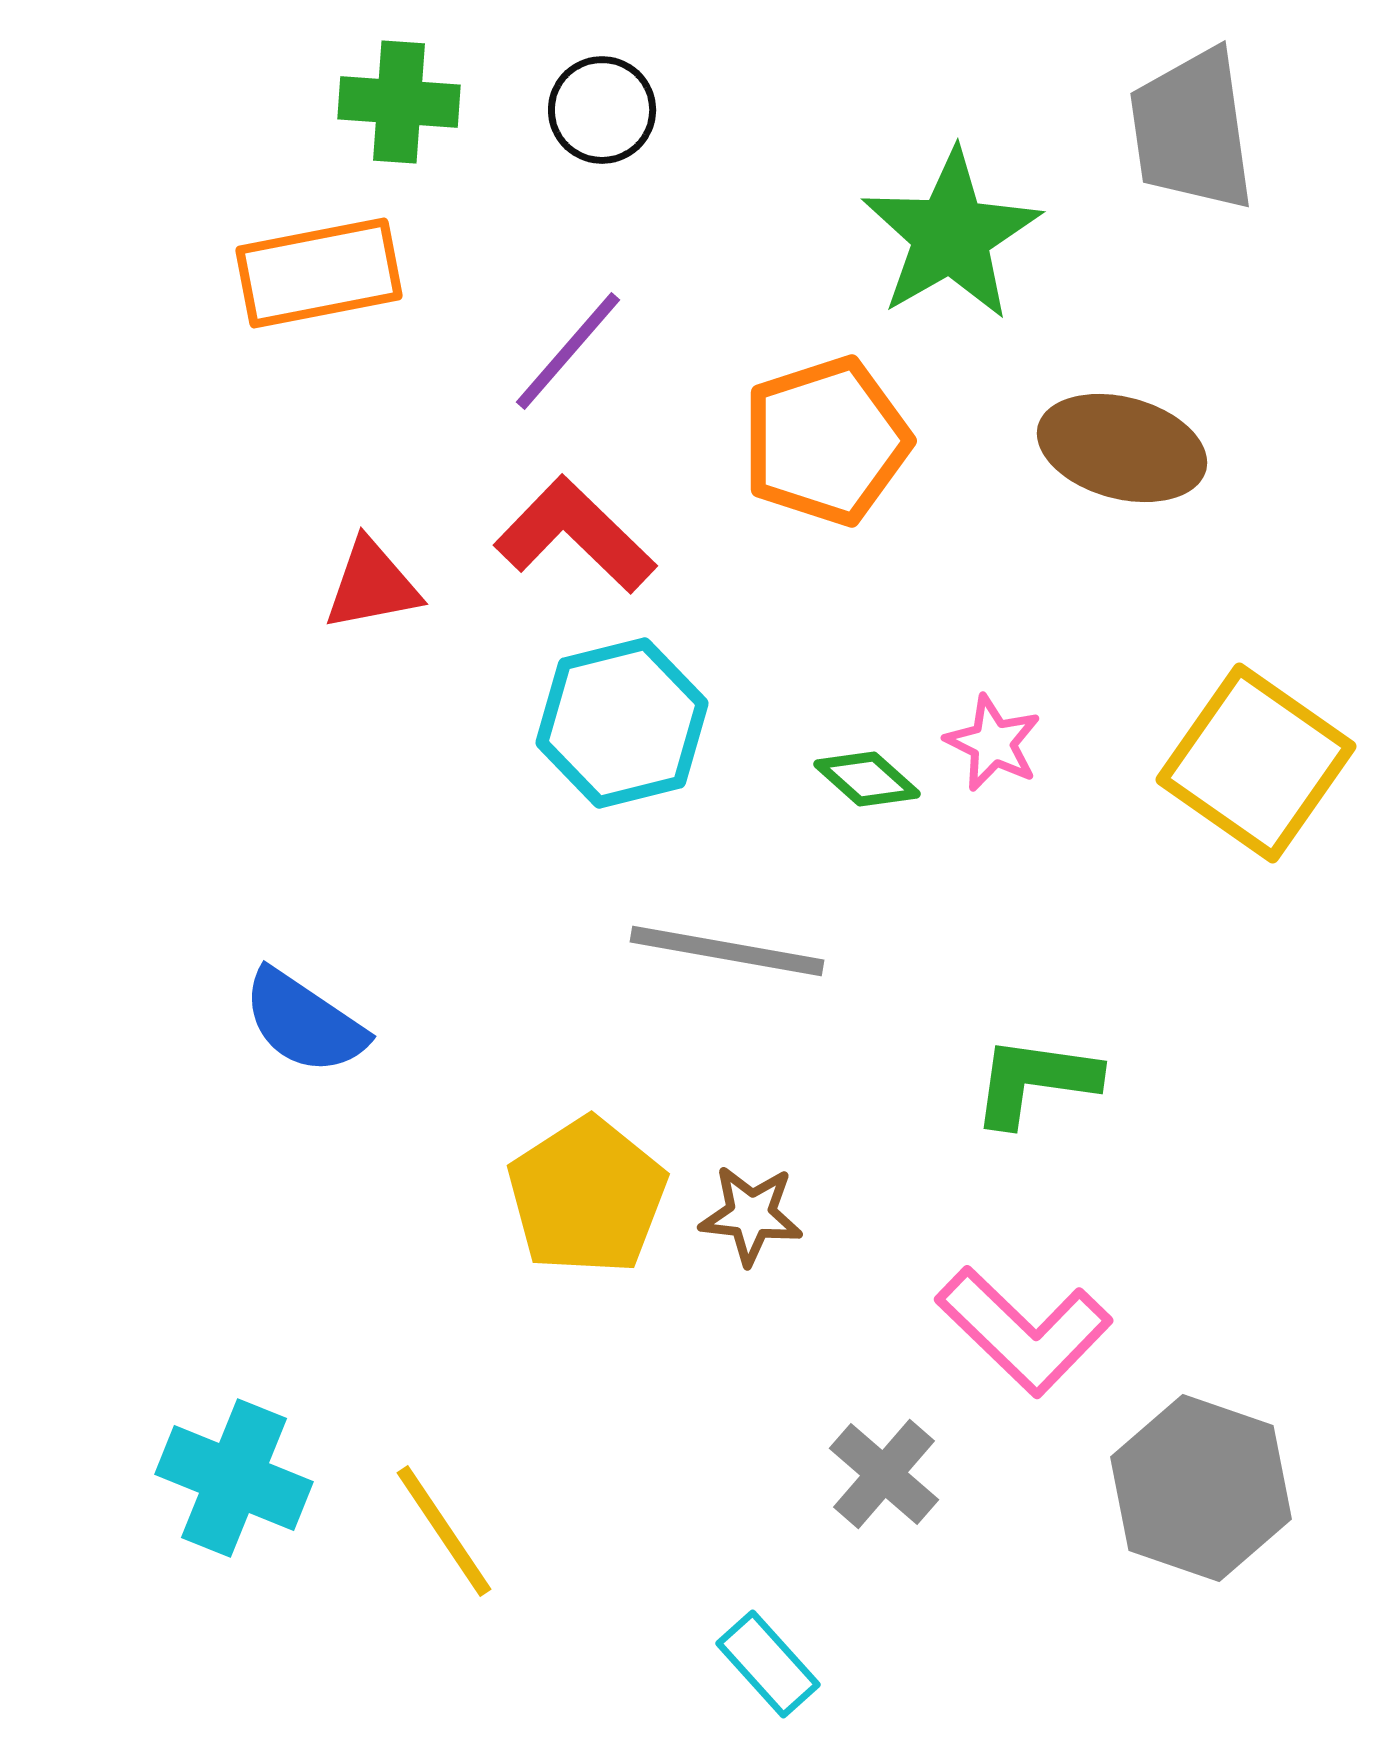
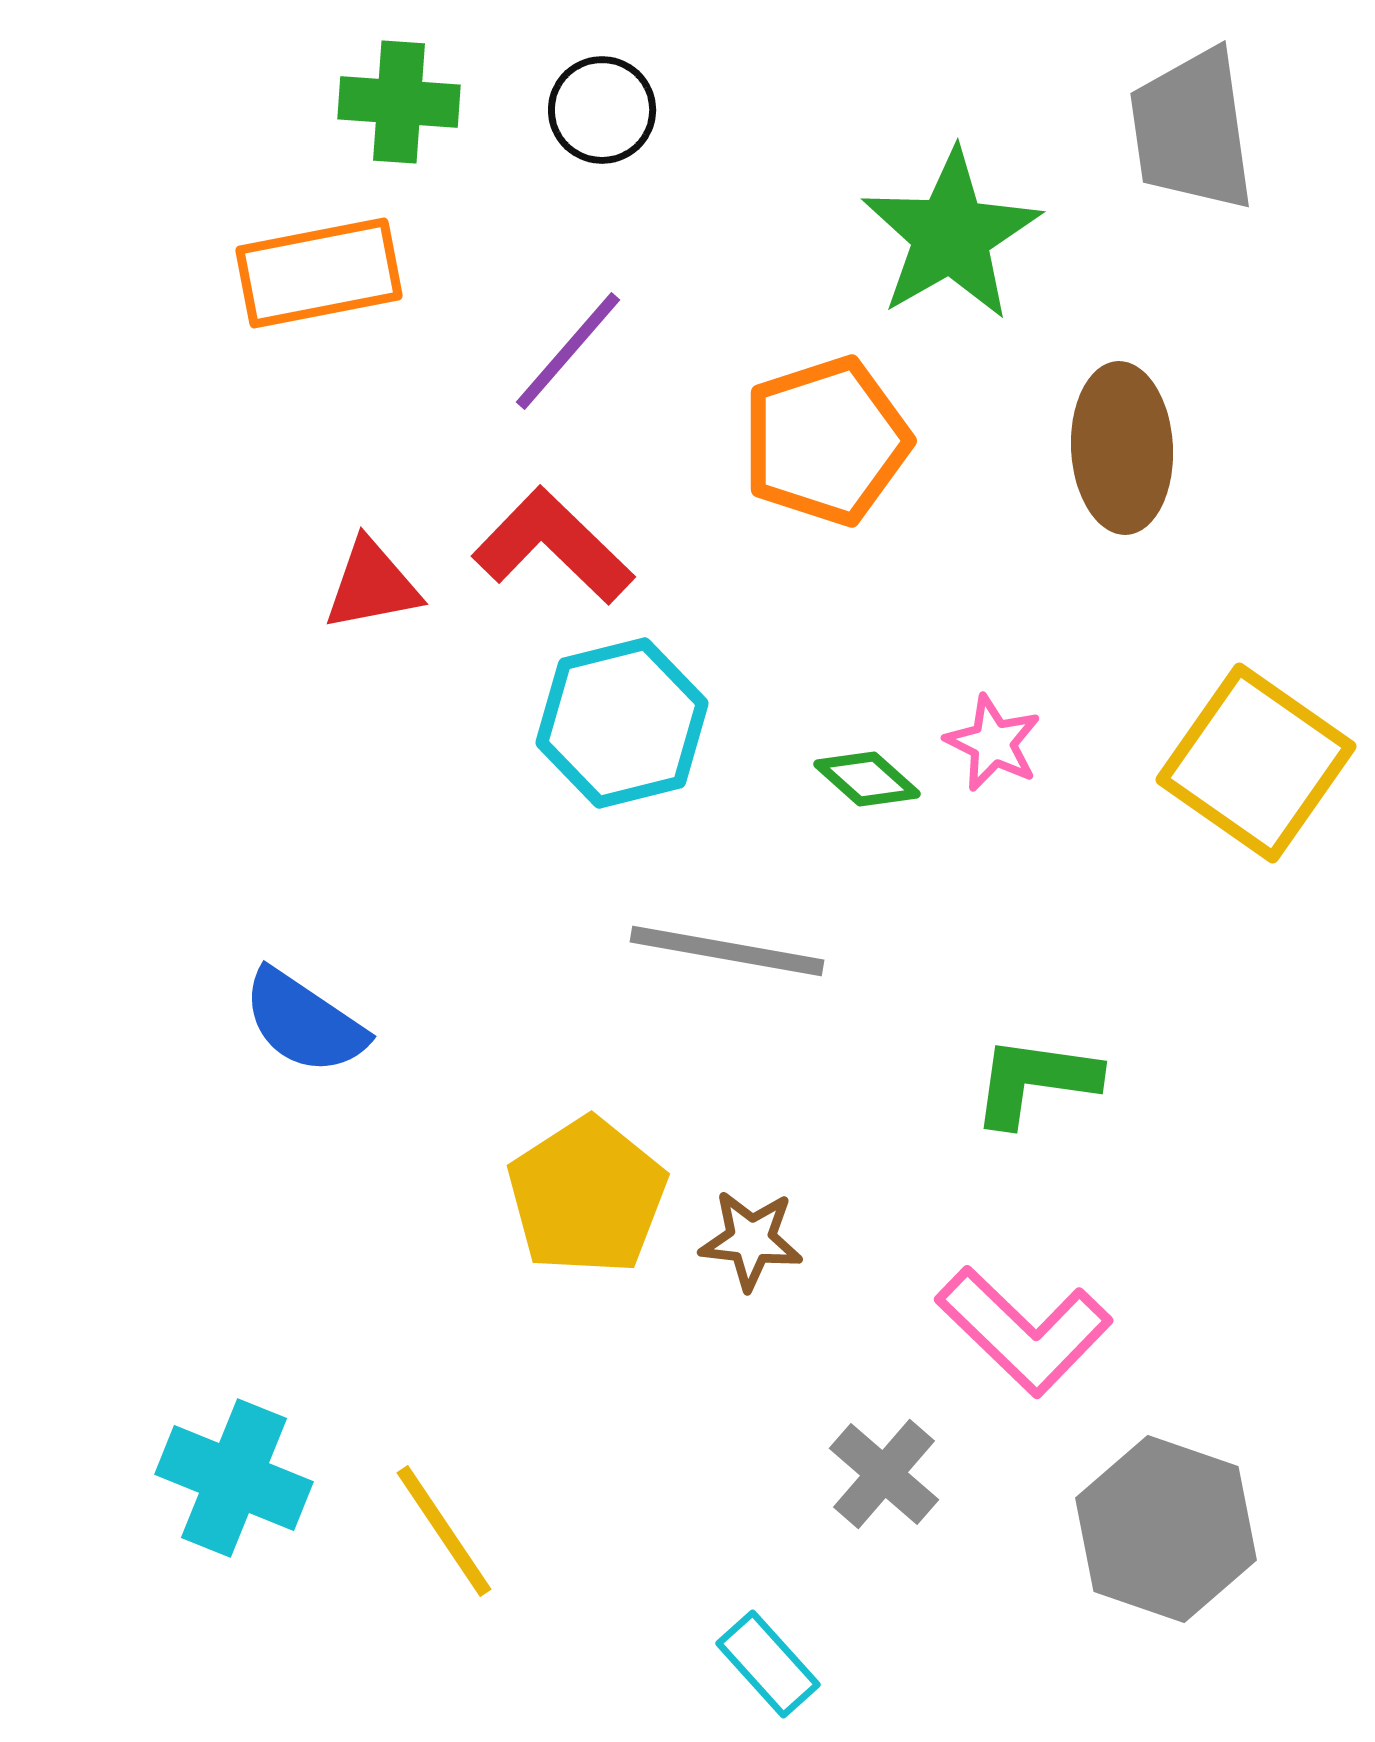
brown ellipse: rotated 72 degrees clockwise
red L-shape: moved 22 px left, 11 px down
brown star: moved 25 px down
gray hexagon: moved 35 px left, 41 px down
